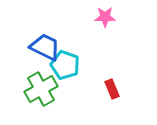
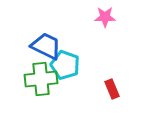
blue trapezoid: moved 1 px right, 1 px up
green cross: moved 10 px up; rotated 24 degrees clockwise
